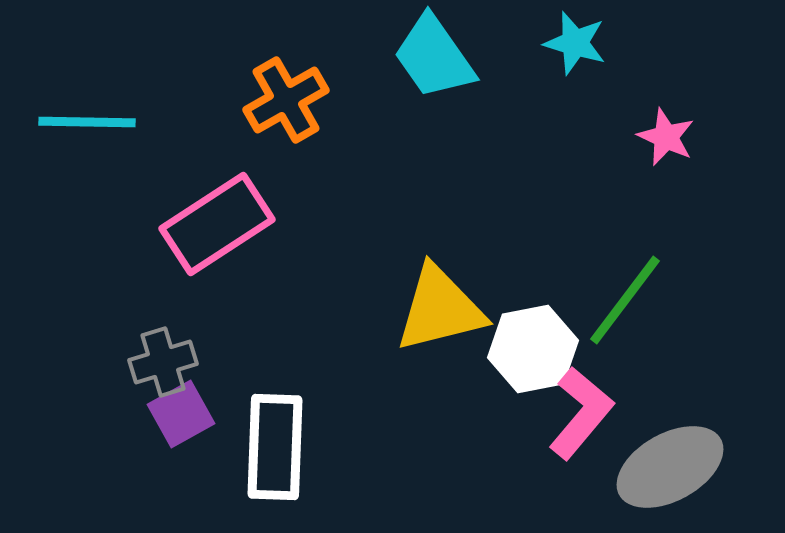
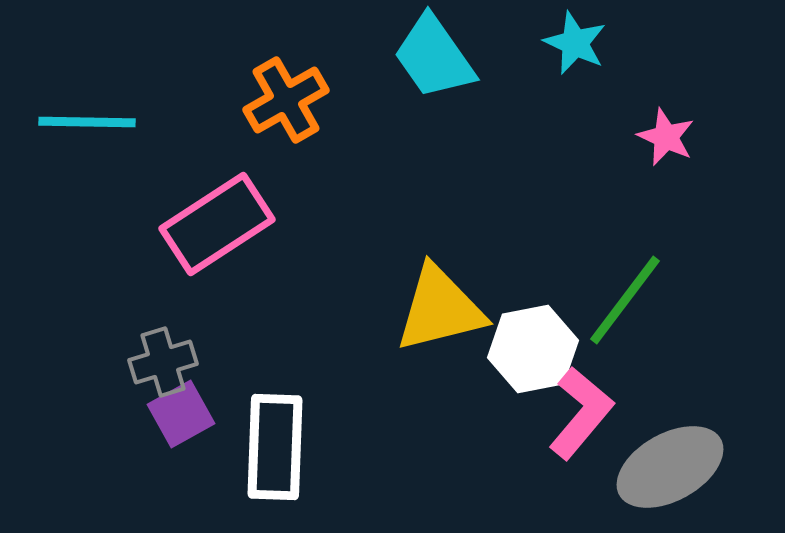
cyan star: rotated 8 degrees clockwise
